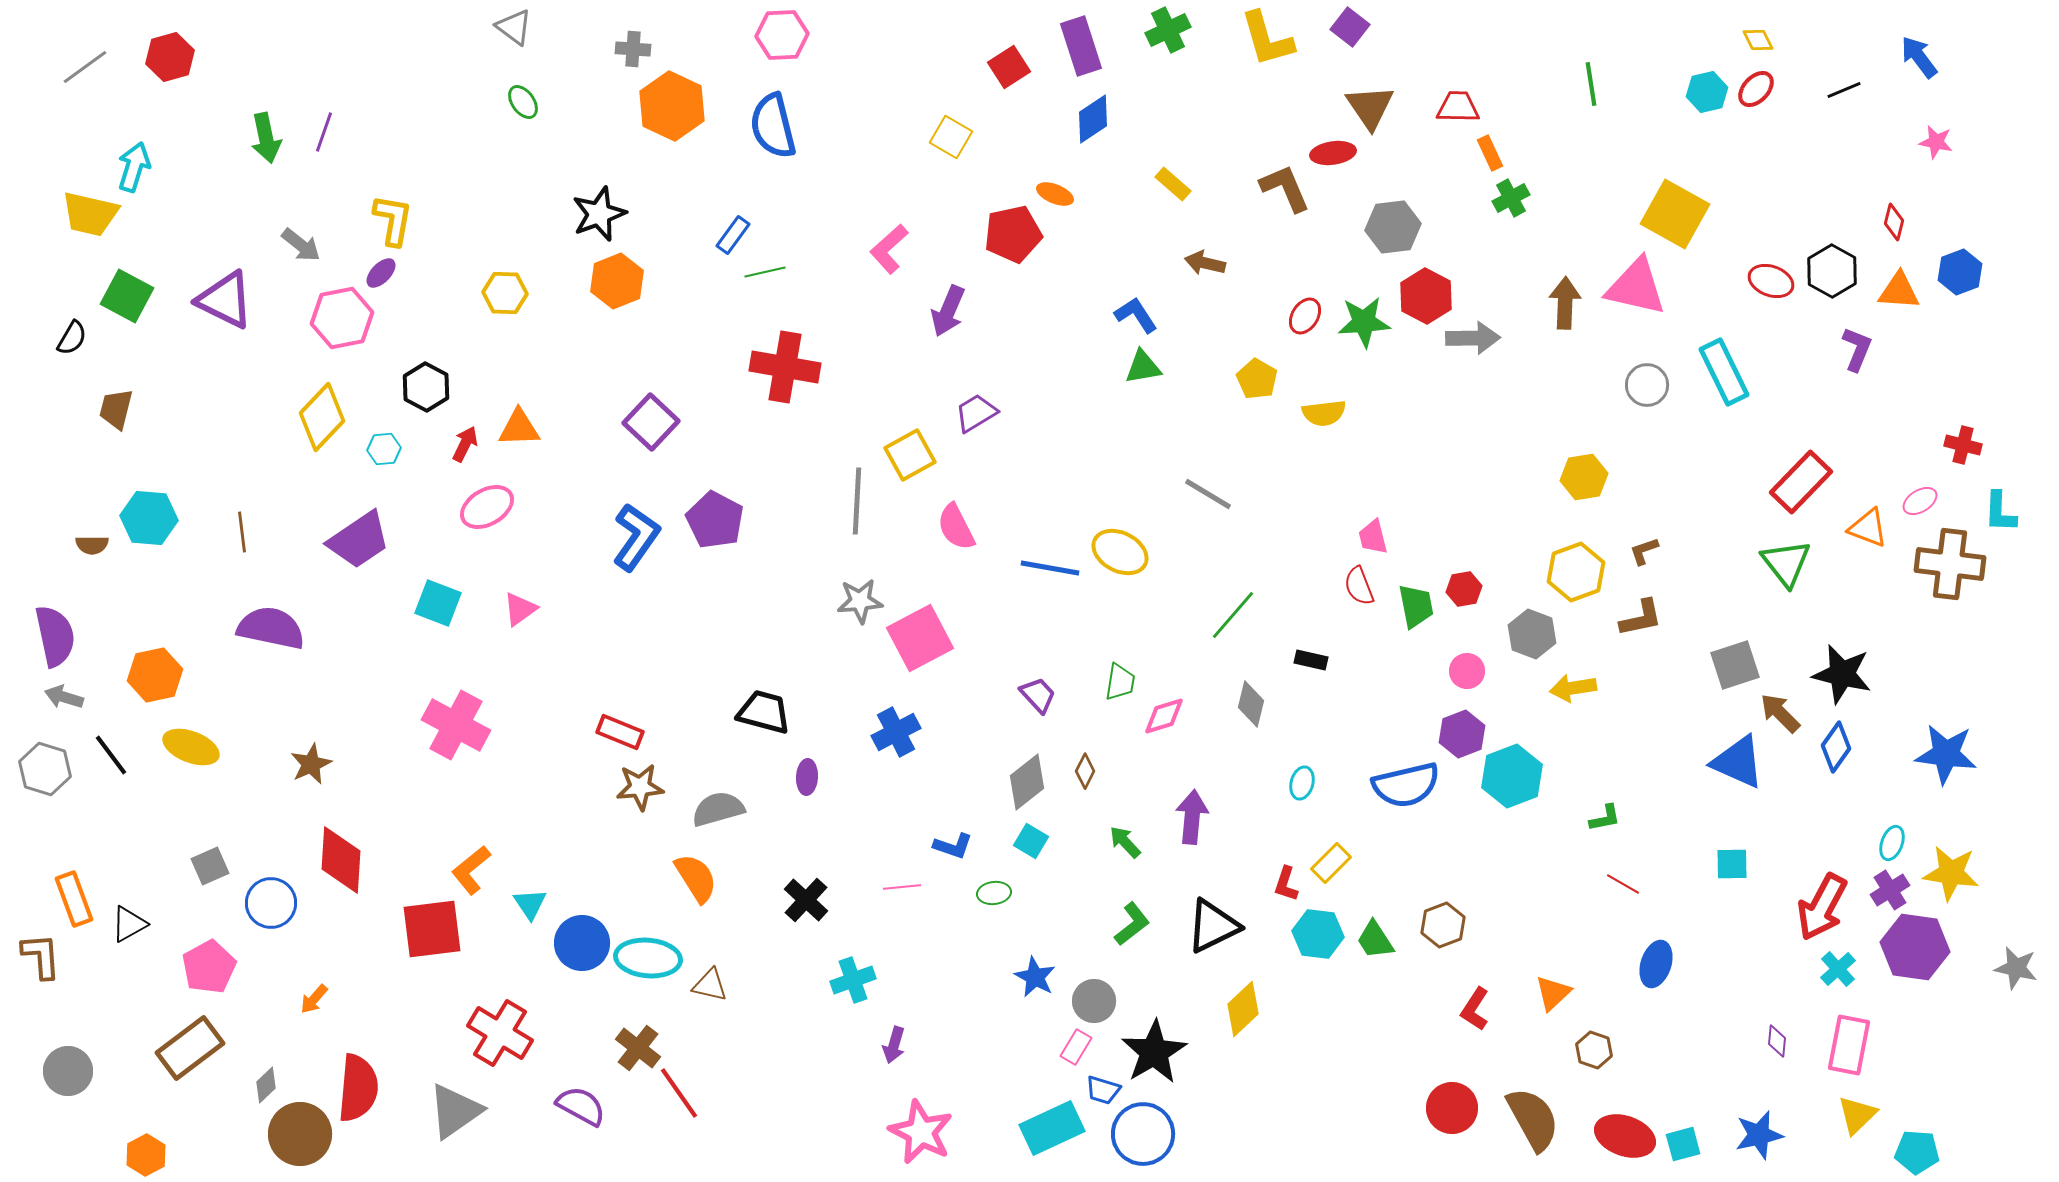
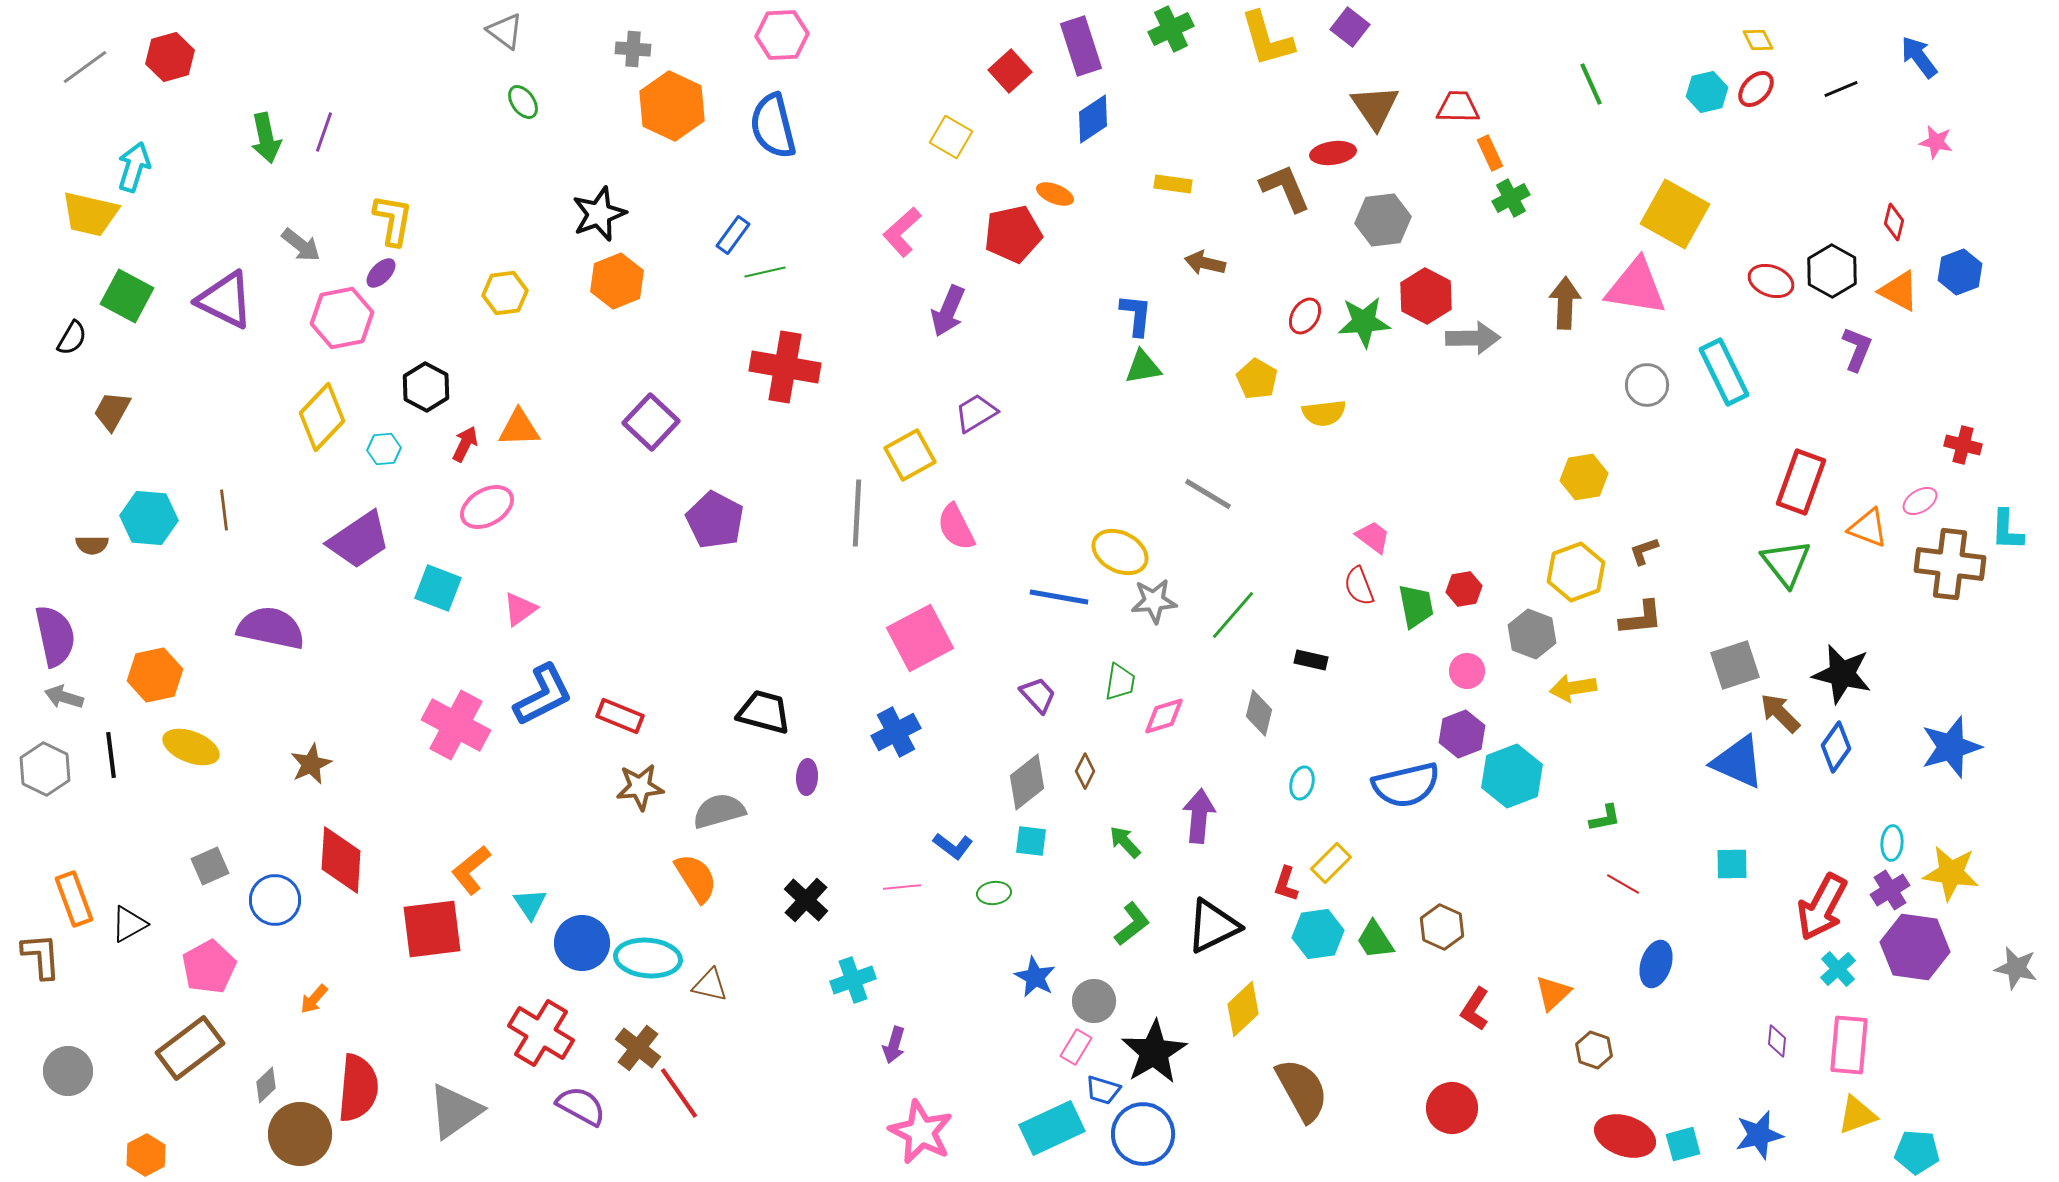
gray triangle at (514, 27): moved 9 px left, 4 px down
green cross at (1168, 30): moved 3 px right, 1 px up
red square at (1009, 67): moved 1 px right, 4 px down; rotated 9 degrees counterclockwise
green line at (1591, 84): rotated 15 degrees counterclockwise
black line at (1844, 90): moved 3 px left, 1 px up
brown triangle at (1370, 107): moved 5 px right
yellow rectangle at (1173, 184): rotated 33 degrees counterclockwise
gray hexagon at (1393, 227): moved 10 px left, 7 px up
pink L-shape at (889, 249): moved 13 px right, 17 px up
pink triangle at (1636, 287): rotated 4 degrees counterclockwise
orange triangle at (1899, 291): rotated 24 degrees clockwise
yellow hexagon at (505, 293): rotated 9 degrees counterclockwise
blue L-shape at (1136, 315): rotated 39 degrees clockwise
brown trapezoid at (116, 409): moved 4 px left, 2 px down; rotated 15 degrees clockwise
red rectangle at (1801, 482): rotated 24 degrees counterclockwise
gray line at (857, 501): moved 12 px down
cyan L-shape at (2000, 512): moved 7 px right, 18 px down
brown line at (242, 532): moved 18 px left, 22 px up
blue L-shape at (636, 537): moved 93 px left, 158 px down; rotated 28 degrees clockwise
pink trapezoid at (1373, 537): rotated 141 degrees clockwise
blue line at (1050, 568): moved 9 px right, 29 px down
gray star at (860, 601): moved 294 px right
cyan square at (438, 603): moved 15 px up
brown L-shape at (1641, 618): rotated 6 degrees clockwise
gray diamond at (1251, 704): moved 8 px right, 9 px down
red rectangle at (620, 732): moved 16 px up
blue star at (1946, 754): moved 5 px right, 7 px up; rotated 24 degrees counterclockwise
black line at (111, 755): rotated 30 degrees clockwise
gray hexagon at (45, 769): rotated 9 degrees clockwise
gray semicircle at (718, 809): moved 1 px right, 2 px down
purple arrow at (1192, 817): moved 7 px right, 1 px up
cyan square at (1031, 841): rotated 24 degrees counterclockwise
cyan ellipse at (1892, 843): rotated 16 degrees counterclockwise
blue L-shape at (953, 846): rotated 18 degrees clockwise
blue circle at (271, 903): moved 4 px right, 3 px up
brown hexagon at (1443, 925): moved 1 px left, 2 px down; rotated 15 degrees counterclockwise
cyan hexagon at (1318, 934): rotated 15 degrees counterclockwise
red cross at (500, 1033): moved 41 px right
pink rectangle at (1849, 1045): rotated 6 degrees counterclockwise
yellow triangle at (1857, 1115): rotated 24 degrees clockwise
brown semicircle at (1533, 1119): moved 231 px left, 29 px up
